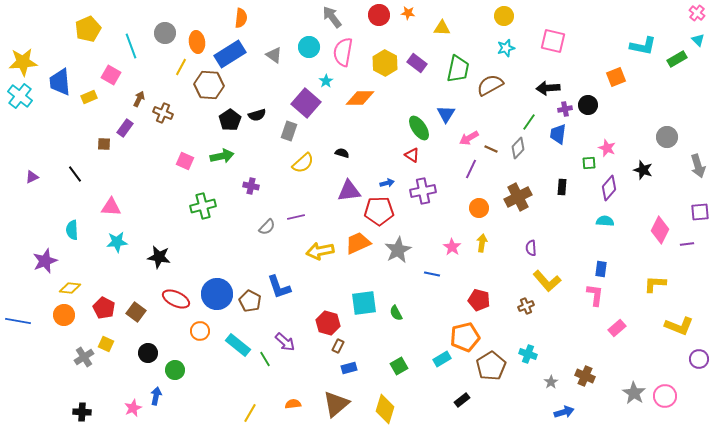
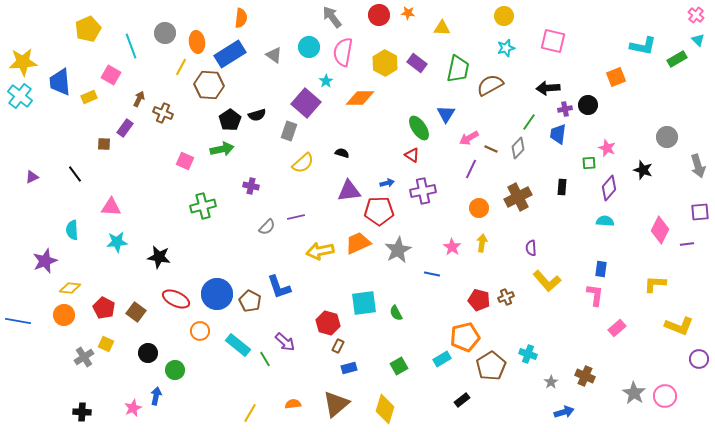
pink cross at (697, 13): moved 1 px left, 2 px down
green arrow at (222, 156): moved 7 px up
brown cross at (526, 306): moved 20 px left, 9 px up
